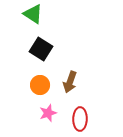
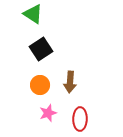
black square: rotated 25 degrees clockwise
brown arrow: rotated 15 degrees counterclockwise
